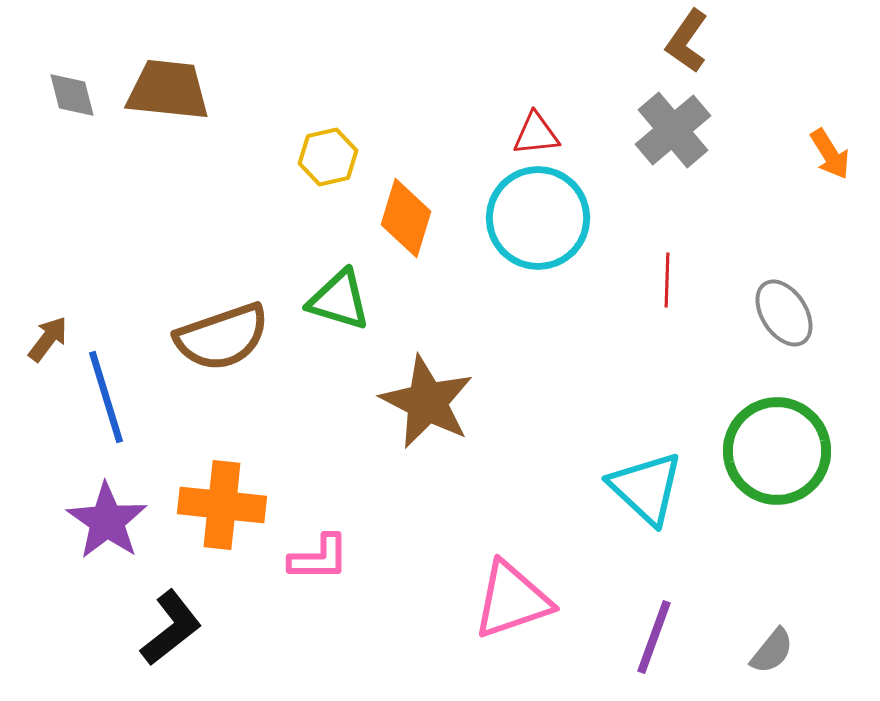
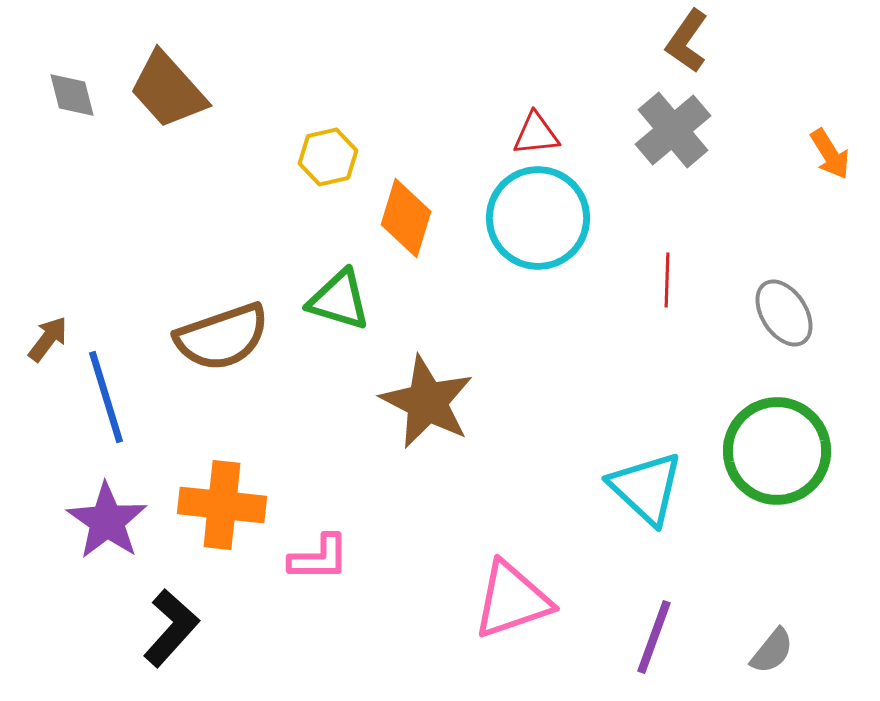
brown trapezoid: rotated 138 degrees counterclockwise
black L-shape: rotated 10 degrees counterclockwise
